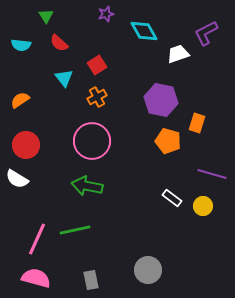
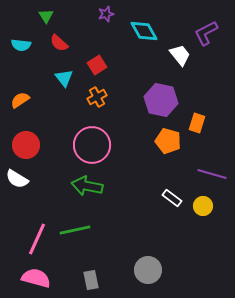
white trapezoid: moved 2 px right, 1 px down; rotated 70 degrees clockwise
pink circle: moved 4 px down
